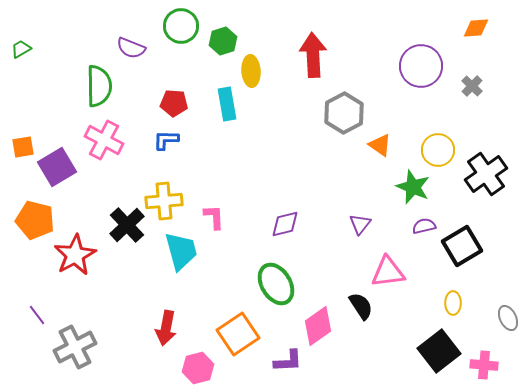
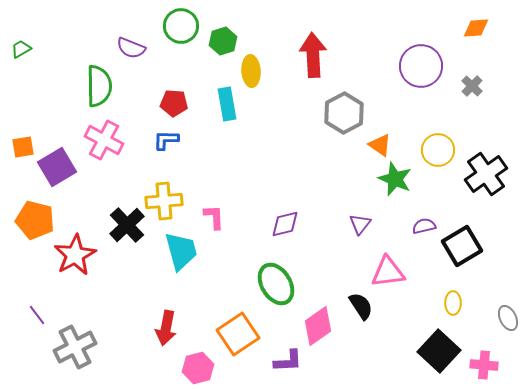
green star at (413, 187): moved 18 px left, 8 px up
black square at (439, 351): rotated 9 degrees counterclockwise
